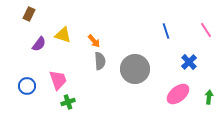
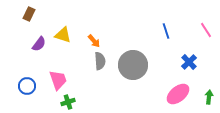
gray circle: moved 2 px left, 4 px up
